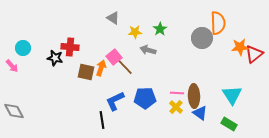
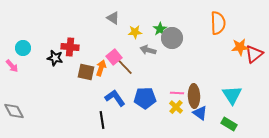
gray circle: moved 30 px left
blue L-shape: moved 3 px up; rotated 80 degrees clockwise
